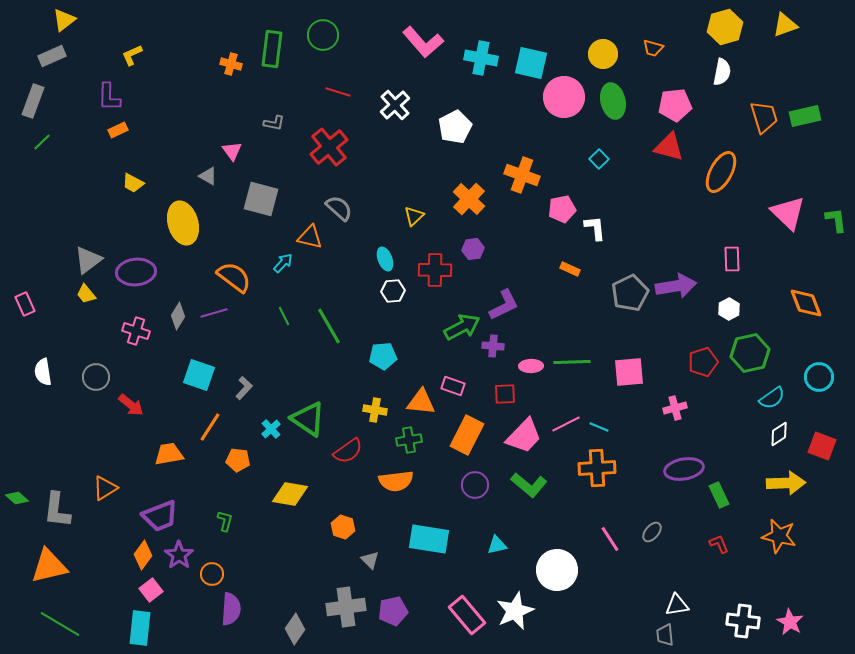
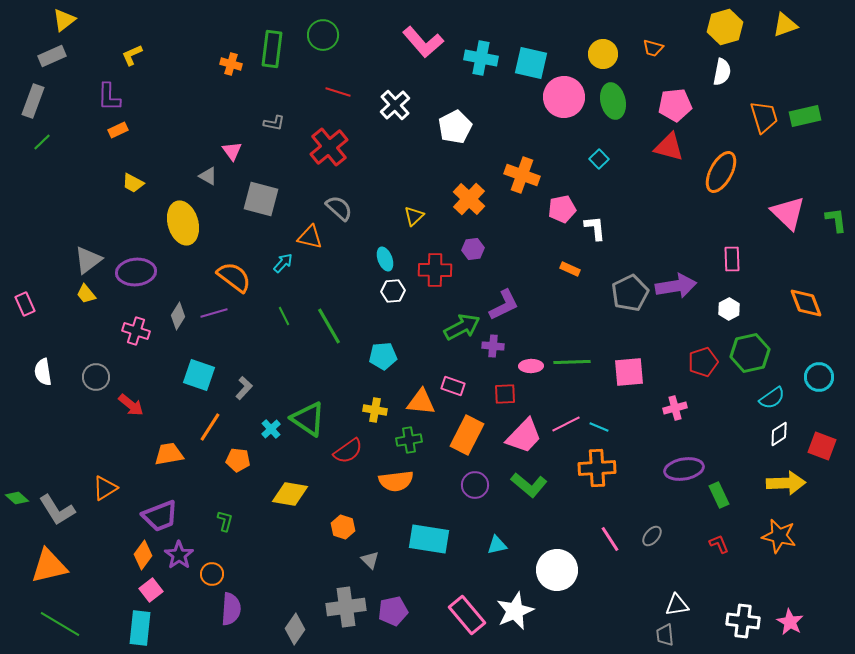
gray L-shape at (57, 510): rotated 39 degrees counterclockwise
gray ellipse at (652, 532): moved 4 px down
